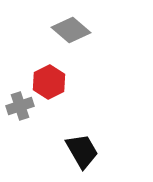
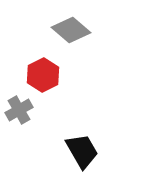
red hexagon: moved 6 px left, 7 px up
gray cross: moved 1 px left, 4 px down; rotated 12 degrees counterclockwise
